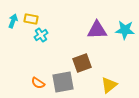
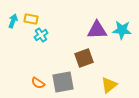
cyan star: moved 3 px left
brown square: moved 2 px right, 5 px up
